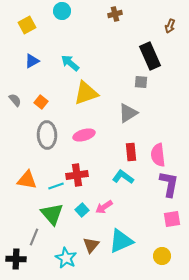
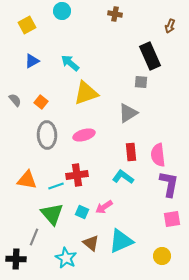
brown cross: rotated 24 degrees clockwise
cyan square: moved 2 px down; rotated 24 degrees counterclockwise
brown triangle: moved 2 px up; rotated 30 degrees counterclockwise
